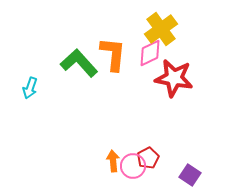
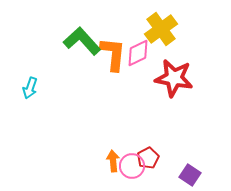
pink diamond: moved 12 px left
green L-shape: moved 3 px right, 22 px up
pink circle: moved 1 px left
